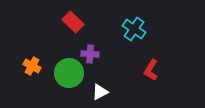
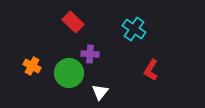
white triangle: rotated 24 degrees counterclockwise
